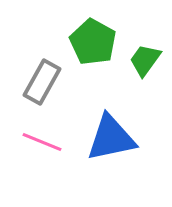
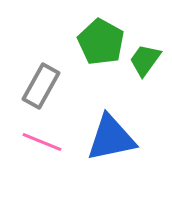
green pentagon: moved 8 px right
gray rectangle: moved 1 px left, 4 px down
